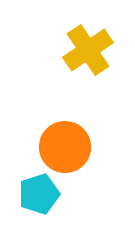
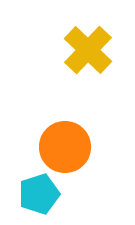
yellow cross: rotated 12 degrees counterclockwise
